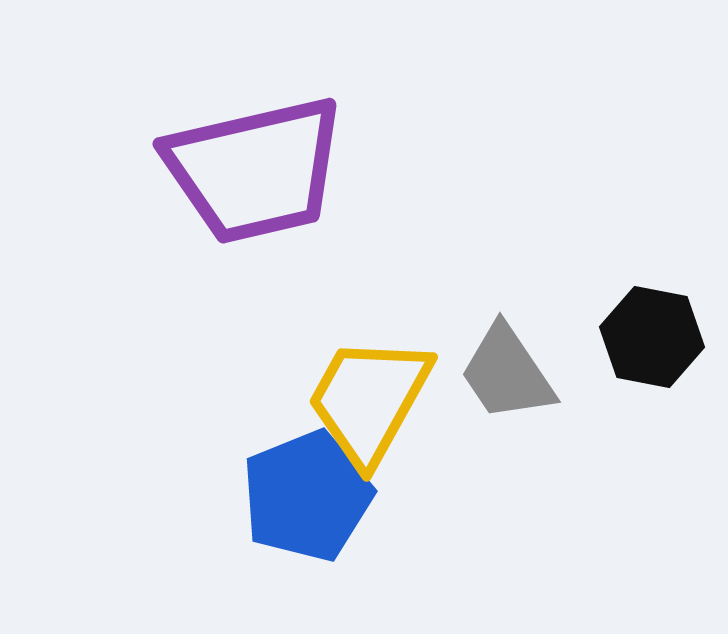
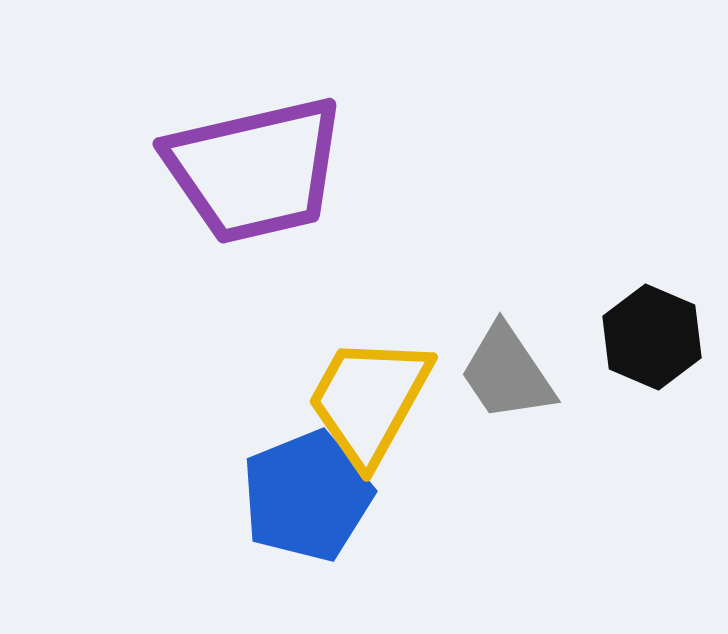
black hexagon: rotated 12 degrees clockwise
